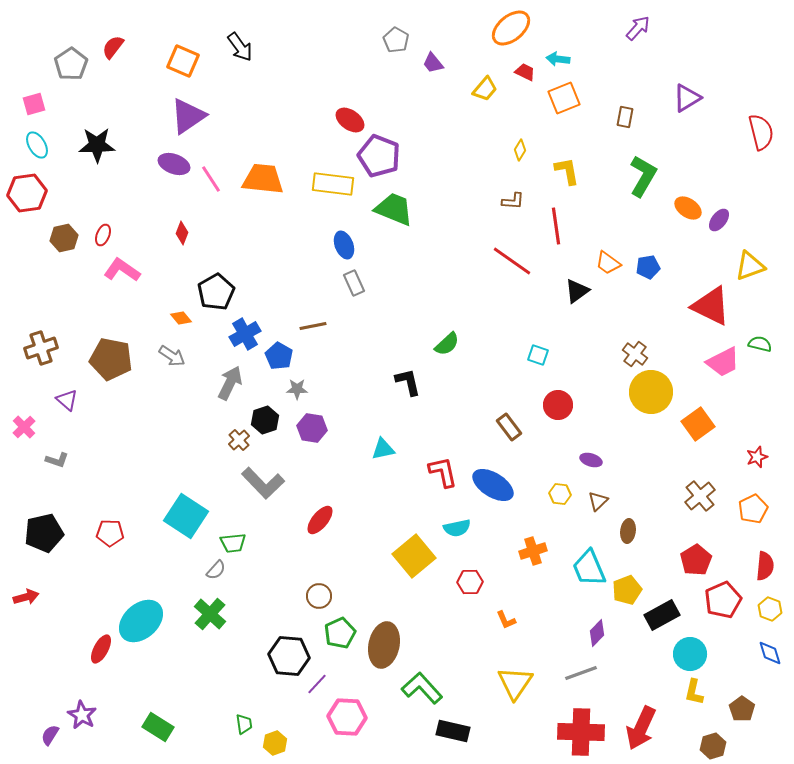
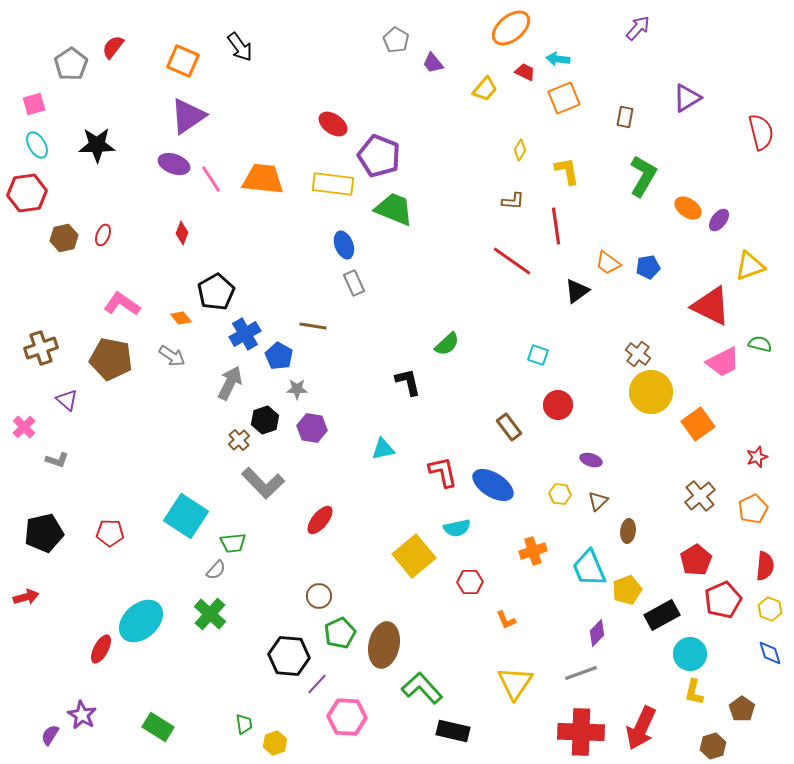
red ellipse at (350, 120): moved 17 px left, 4 px down
pink L-shape at (122, 270): moved 34 px down
brown line at (313, 326): rotated 20 degrees clockwise
brown cross at (635, 354): moved 3 px right
